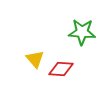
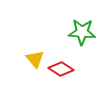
red diamond: rotated 30 degrees clockwise
